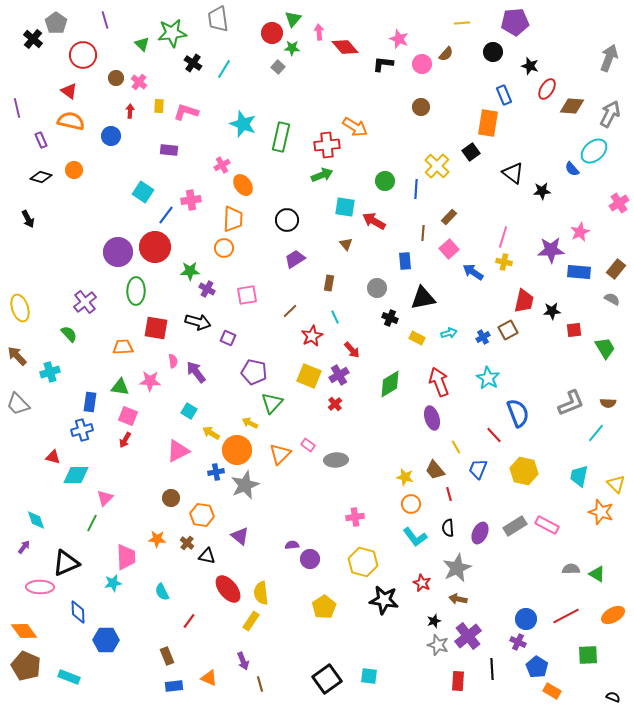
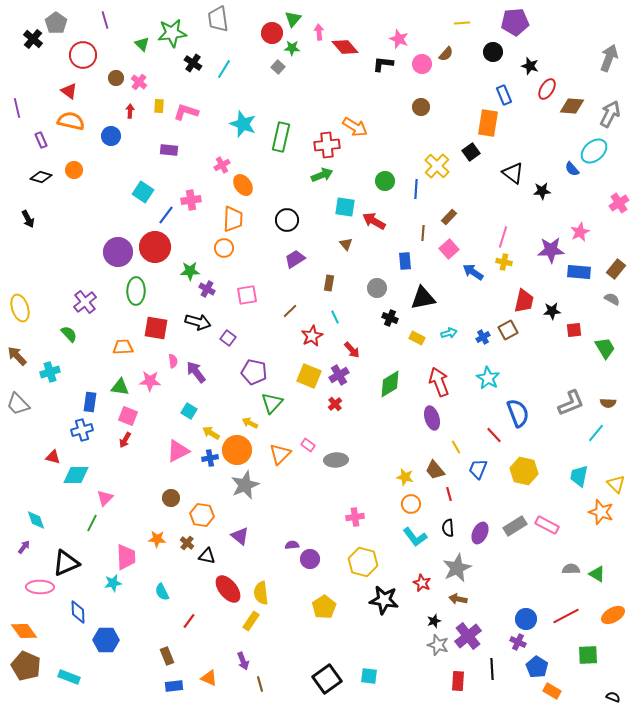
purple square at (228, 338): rotated 14 degrees clockwise
blue cross at (216, 472): moved 6 px left, 14 px up
